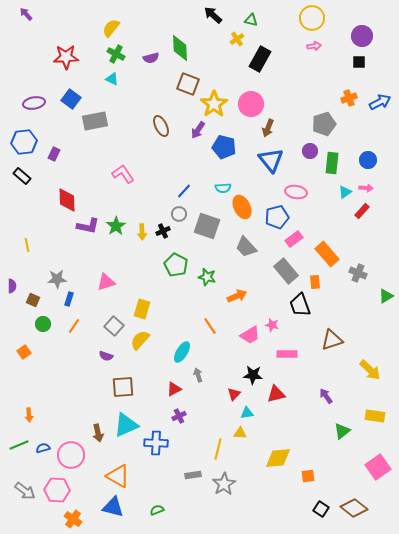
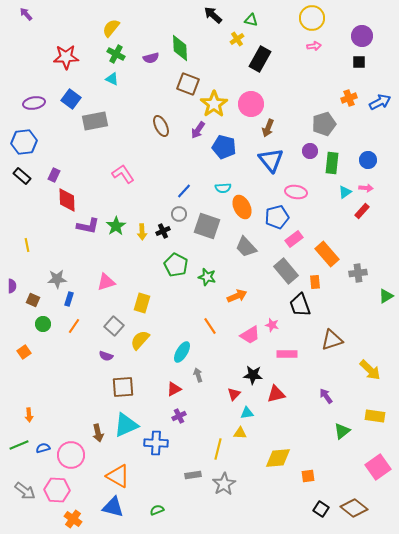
purple rectangle at (54, 154): moved 21 px down
gray cross at (358, 273): rotated 30 degrees counterclockwise
yellow rectangle at (142, 309): moved 6 px up
